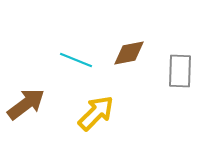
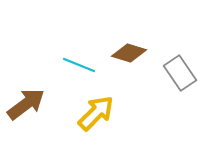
brown diamond: rotated 28 degrees clockwise
cyan line: moved 3 px right, 5 px down
gray rectangle: moved 2 px down; rotated 36 degrees counterclockwise
